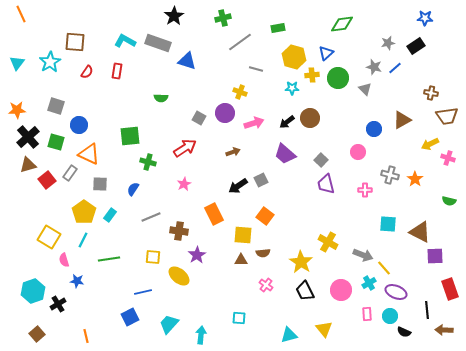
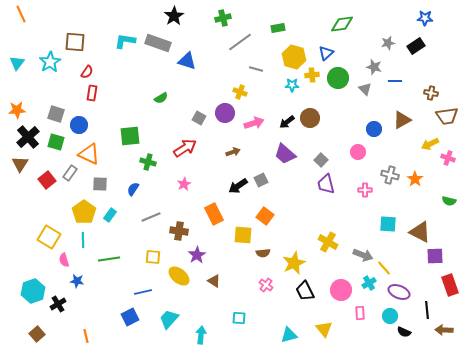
cyan L-shape at (125, 41): rotated 20 degrees counterclockwise
blue line at (395, 68): moved 13 px down; rotated 40 degrees clockwise
red rectangle at (117, 71): moved 25 px left, 22 px down
cyan star at (292, 88): moved 3 px up
green semicircle at (161, 98): rotated 32 degrees counterclockwise
gray square at (56, 106): moved 8 px down
brown triangle at (28, 165): moved 8 px left, 1 px up; rotated 42 degrees counterclockwise
cyan line at (83, 240): rotated 28 degrees counterclockwise
brown triangle at (241, 260): moved 27 px left, 21 px down; rotated 32 degrees clockwise
yellow star at (301, 262): moved 7 px left, 1 px down; rotated 15 degrees clockwise
red rectangle at (450, 289): moved 4 px up
purple ellipse at (396, 292): moved 3 px right
pink rectangle at (367, 314): moved 7 px left, 1 px up
cyan trapezoid at (169, 324): moved 5 px up
